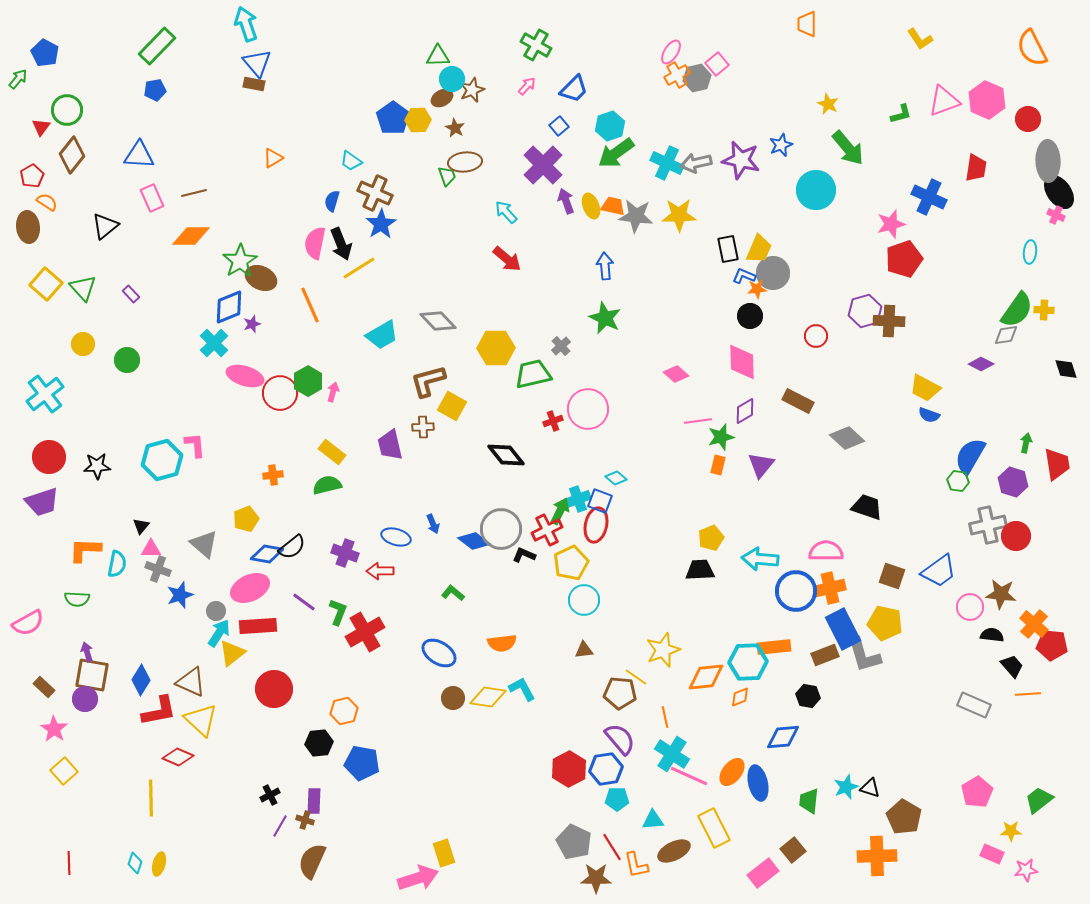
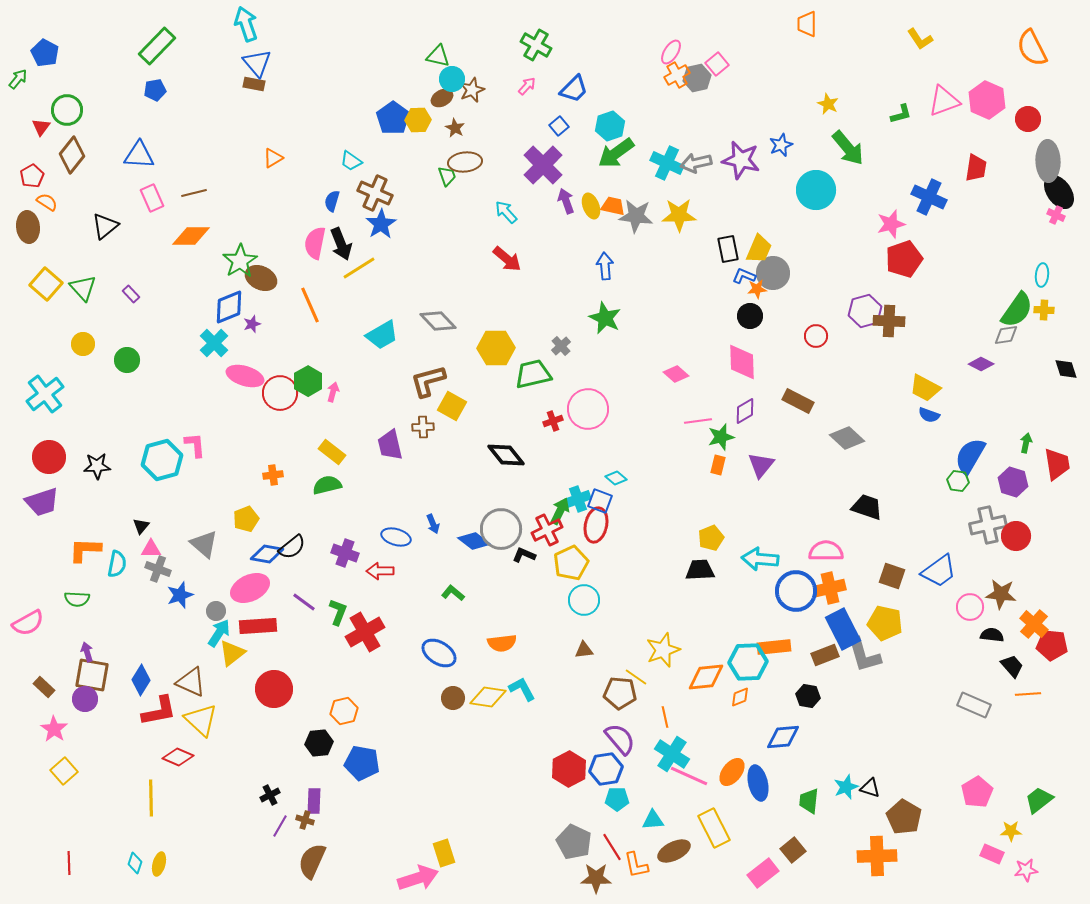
green triangle at (438, 56): rotated 15 degrees clockwise
cyan ellipse at (1030, 252): moved 12 px right, 23 px down
